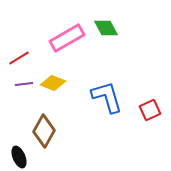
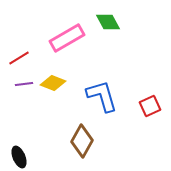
green diamond: moved 2 px right, 6 px up
blue L-shape: moved 5 px left, 1 px up
red square: moved 4 px up
brown diamond: moved 38 px right, 10 px down
